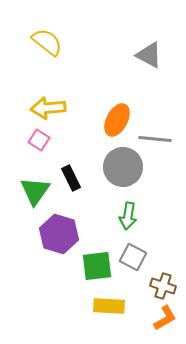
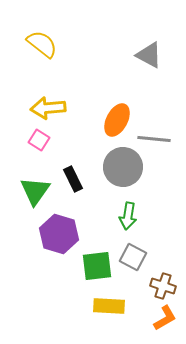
yellow semicircle: moved 5 px left, 2 px down
gray line: moved 1 px left
black rectangle: moved 2 px right, 1 px down
